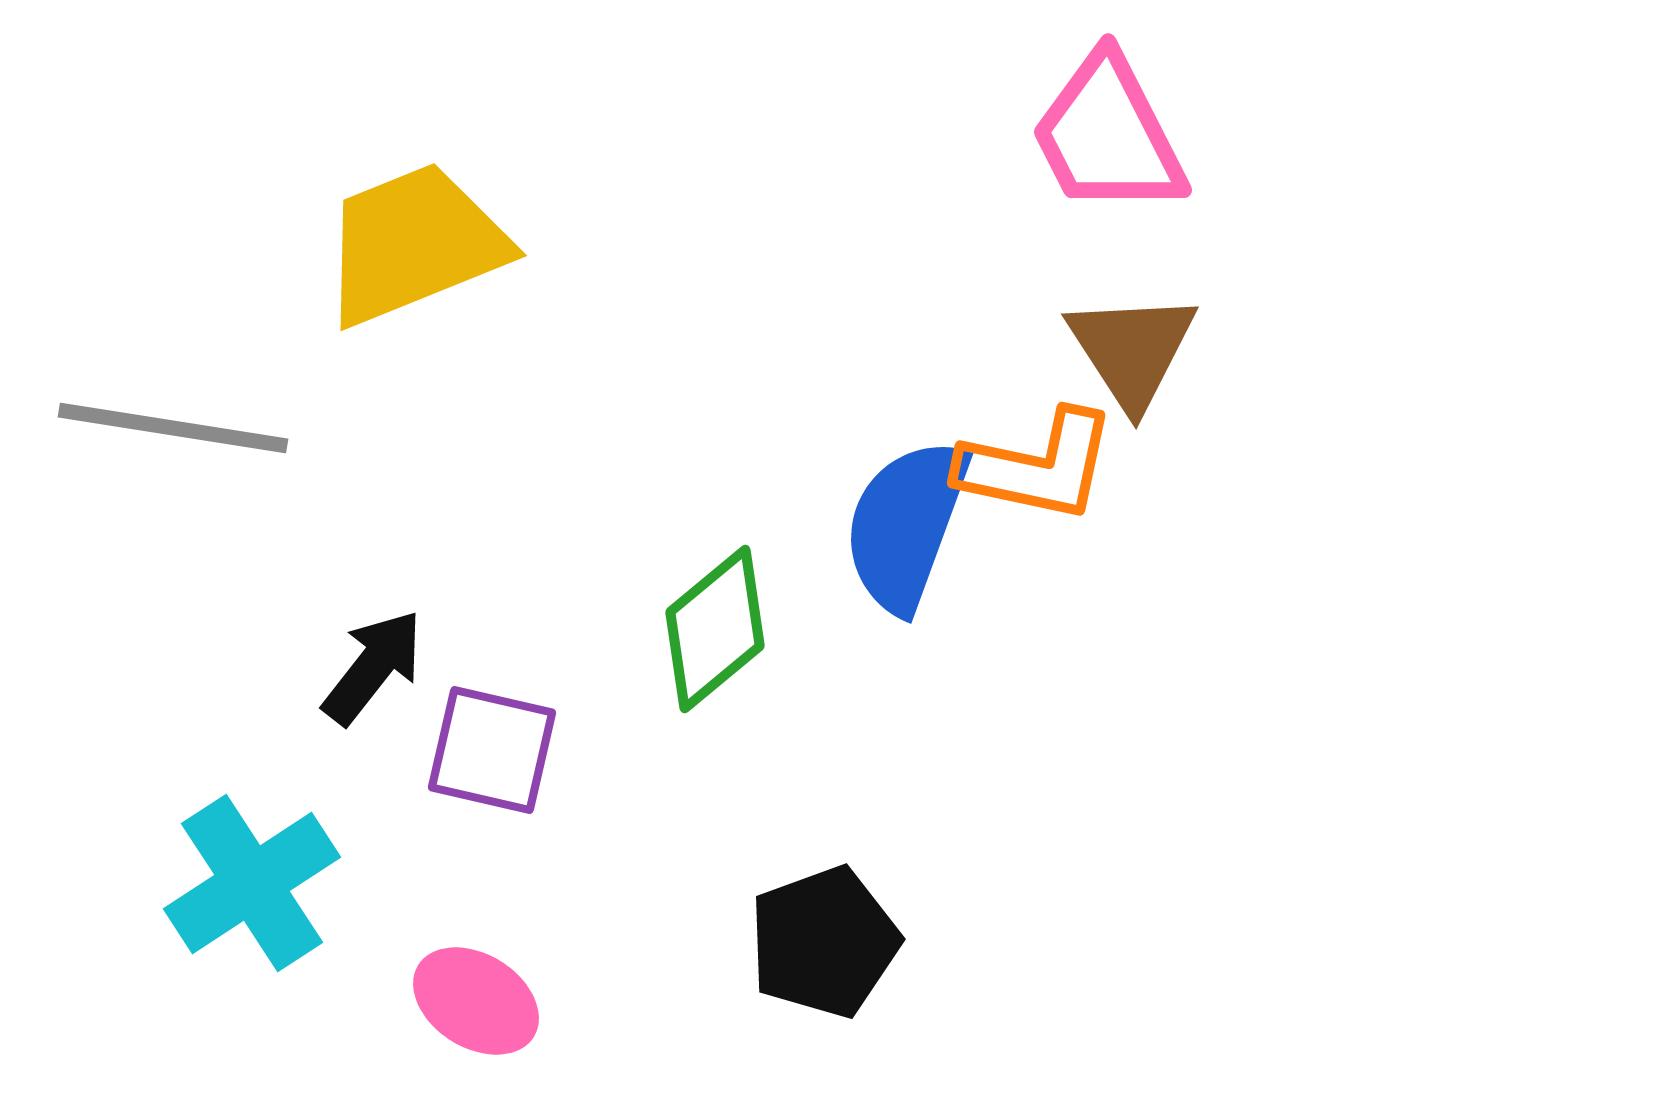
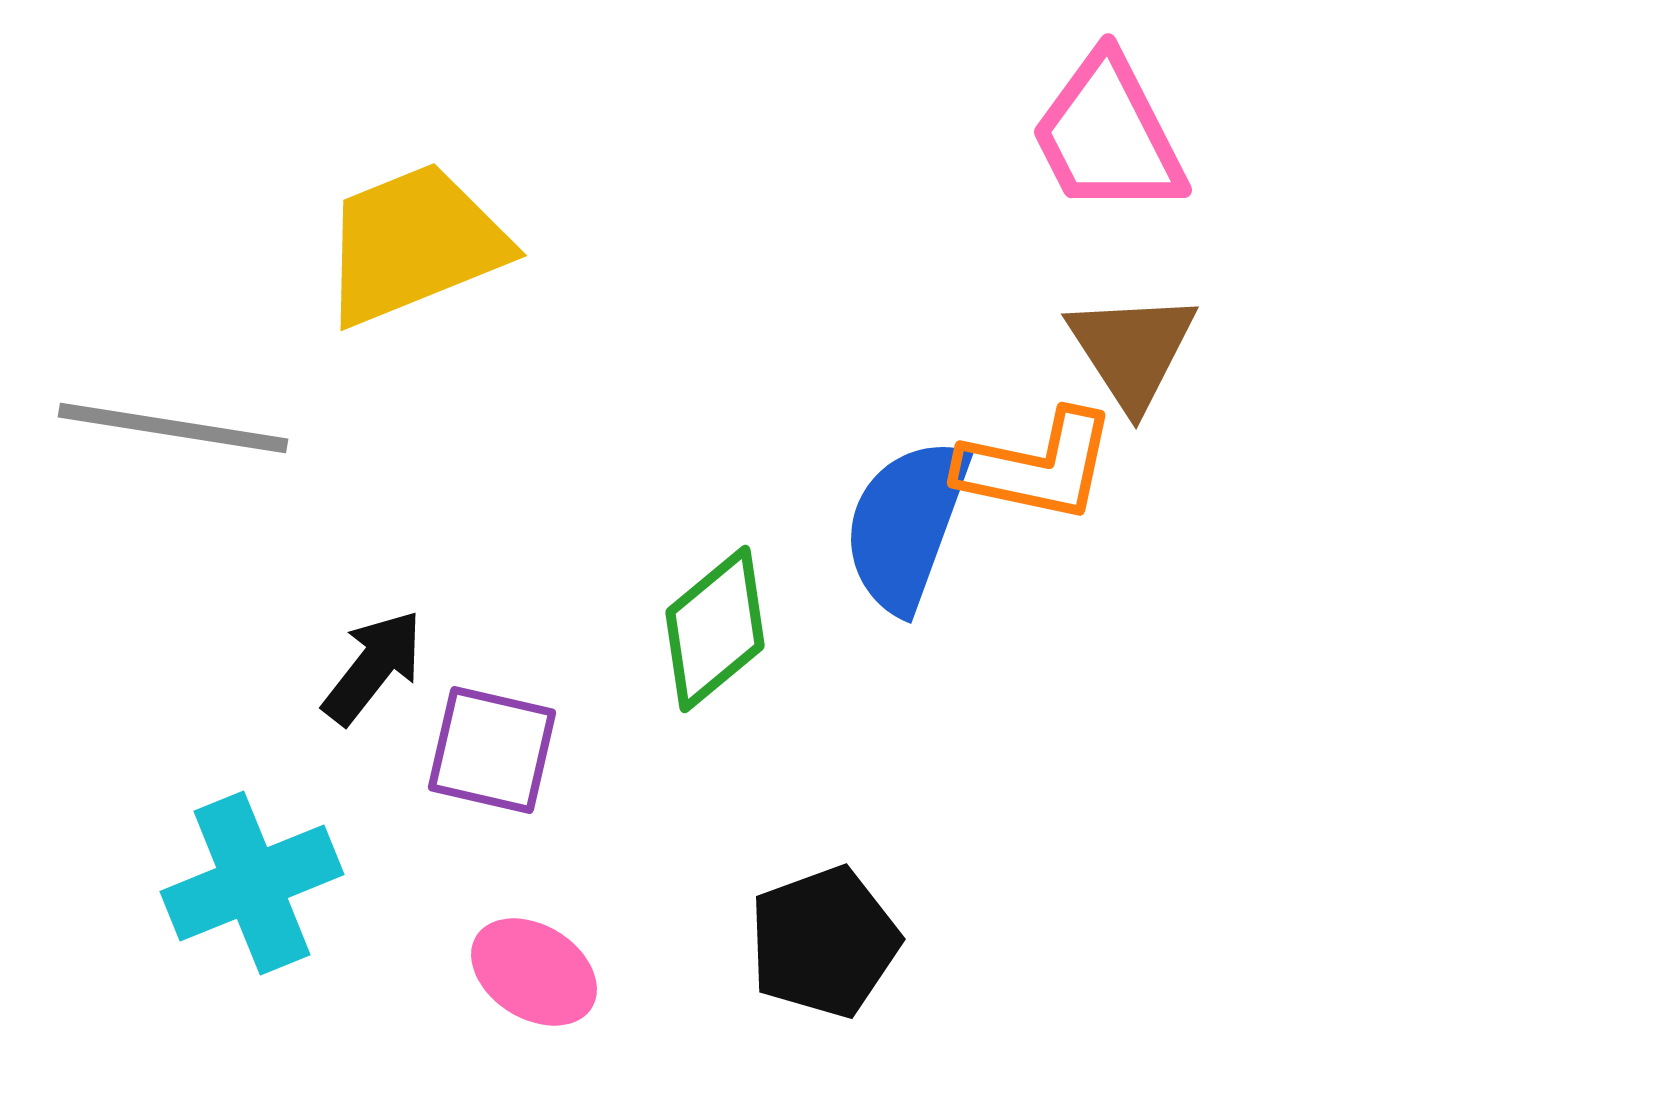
cyan cross: rotated 11 degrees clockwise
pink ellipse: moved 58 px right, 29 px up
